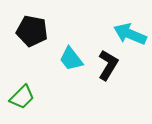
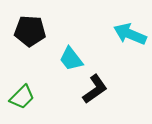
black pentagon: moved 2 px left; rotated 8 degrees counterclockwise
black L-shape: moved 13 px left, 24 px down; rotated 24 degrees clockwise
